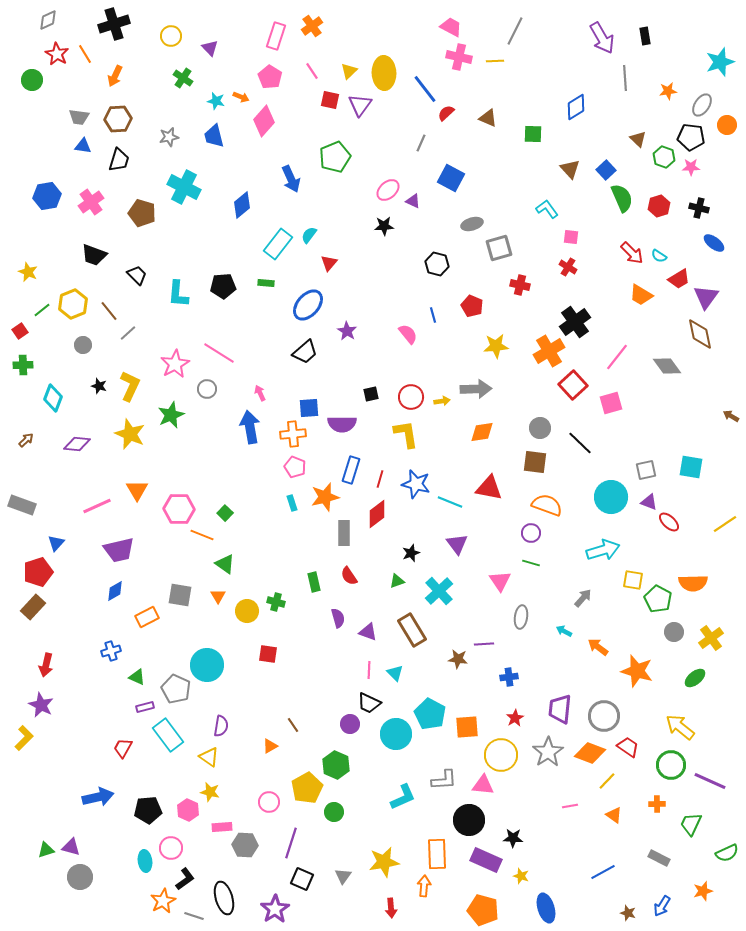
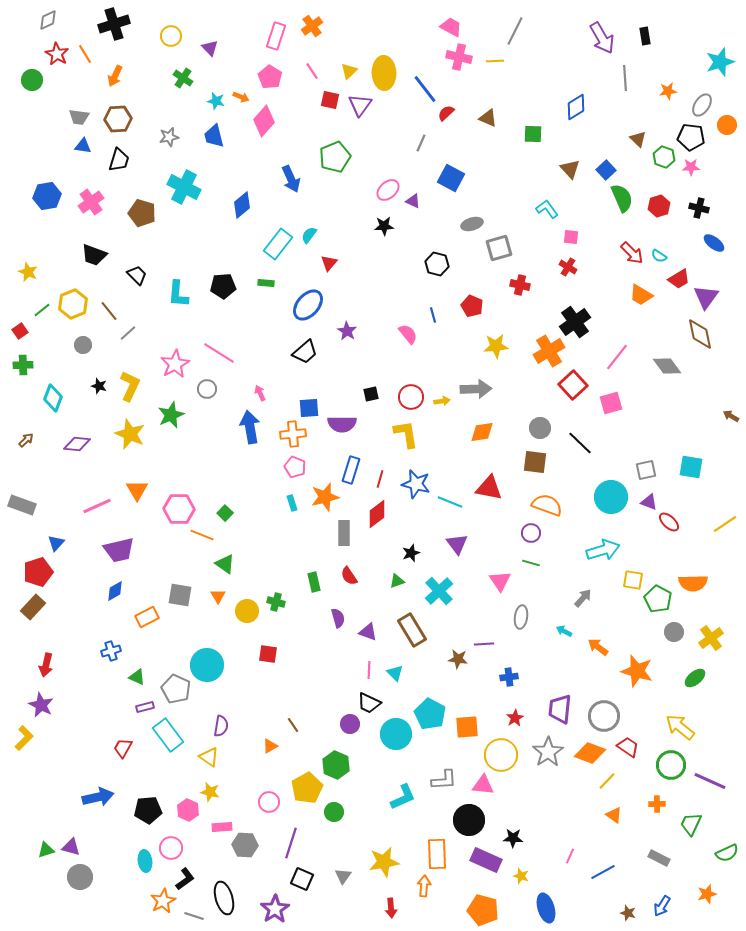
pink line at (570, 806): moved 50 px down; rotated 56 degrees counterclockwise
orange star at (703, 891): moved 4 px right, 3 px down
